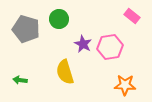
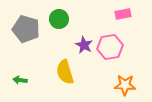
pink rectangle: moved 9 px left, 2 px up; rotated 49 degrees counterclockwise
purple star: moved 1 px right, 1 px down
